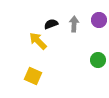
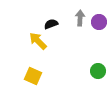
purple circle: moved 2 px down
gray arrow: moved 6 px right, 6 px up
green circle: moved 11 px down
